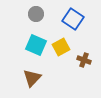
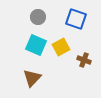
gray circle: moved 2 px right, 3 px down
blue square: moved 3 px right; rotated 15 degrees counterclockwise
